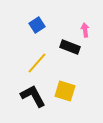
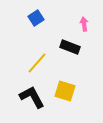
blue square: moved 1 px left, 7 px up
pink arrow: moved 1 px left, 6 px up
black L-shape: moved 1 px left, 1 px down
